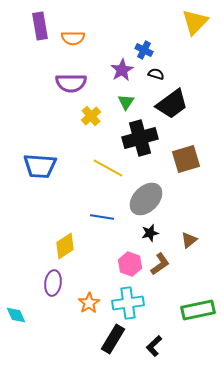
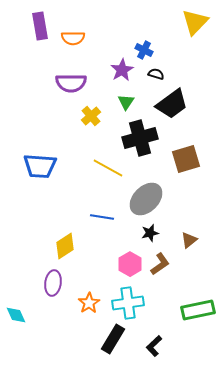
pink hexagon: rotated 10 degrees clockwise
